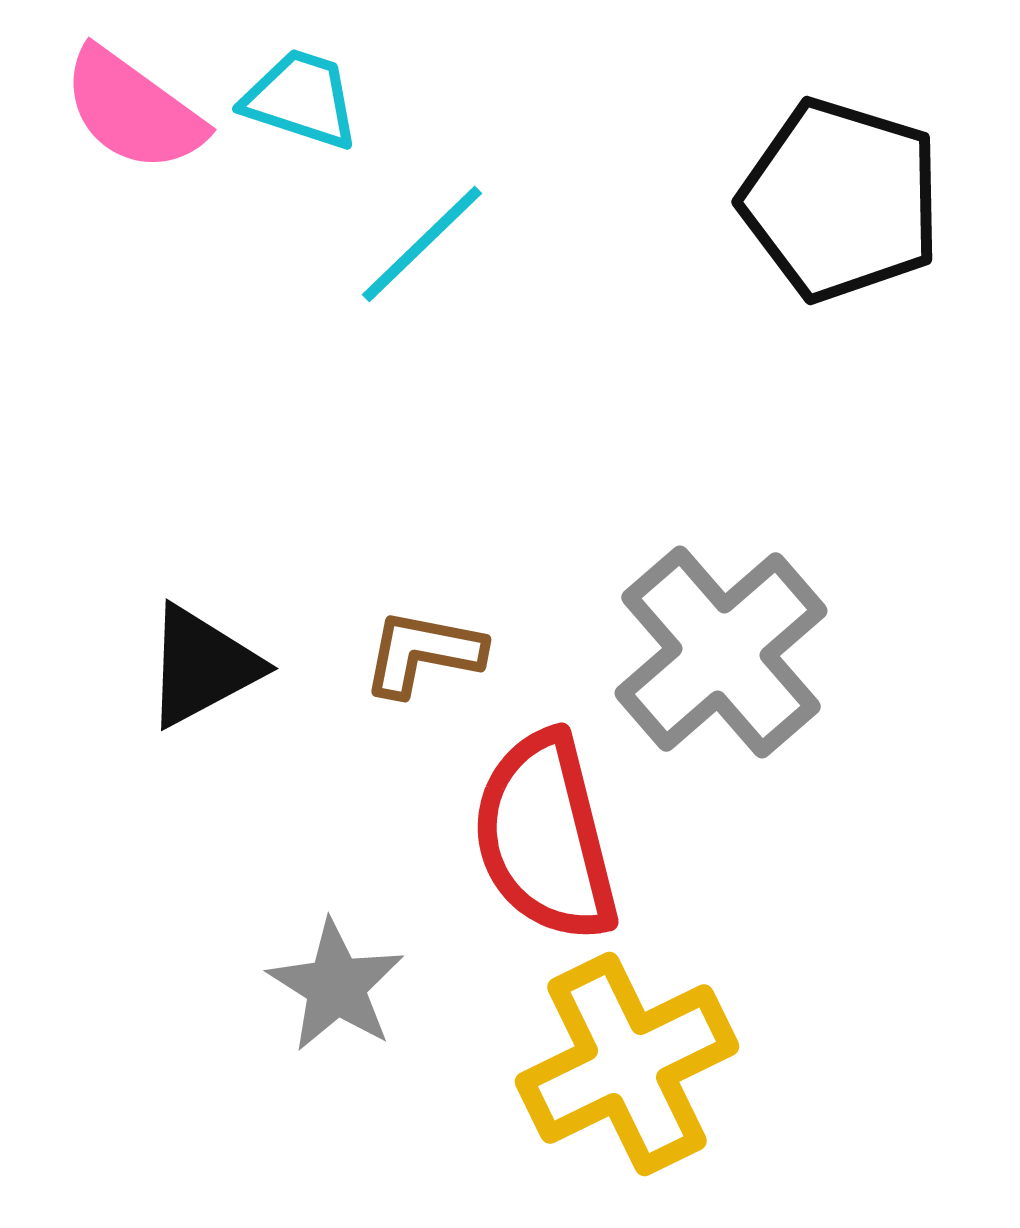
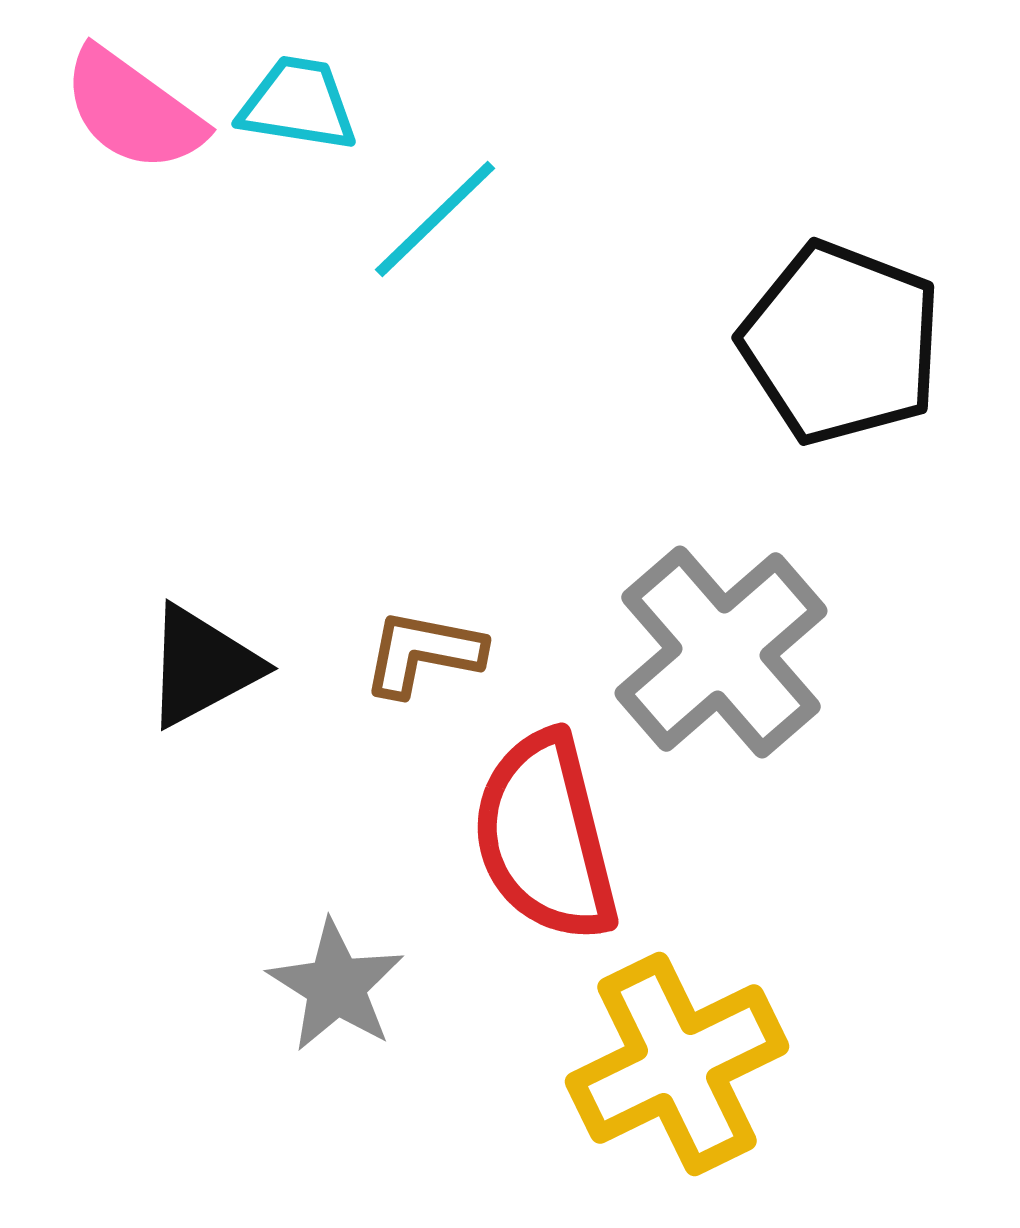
cyan trapezoid: moved 3 px left, 5 px down; rotated 9 degrees counterclockwise
black pentagon: moved 143 px down; rotated 4 degrees clockwise
cyan line: moved 13 px right, 25 px up
yellow cross: moved 50 px right
